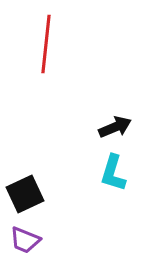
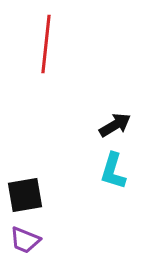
black arrow: moved 2 px up; rotated 8 degrees counterclockwise
cyan L-shape: moved 2 px up
black square: moved 1 px down; rotated 15 degrees clockwise
